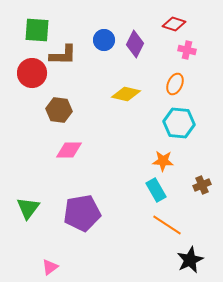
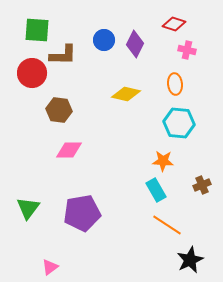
orange ellipse: rotated 30 degrees counterclockwise
